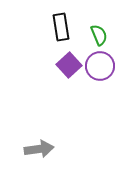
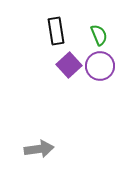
black rectangle: moved 5 px left, 4 px down
